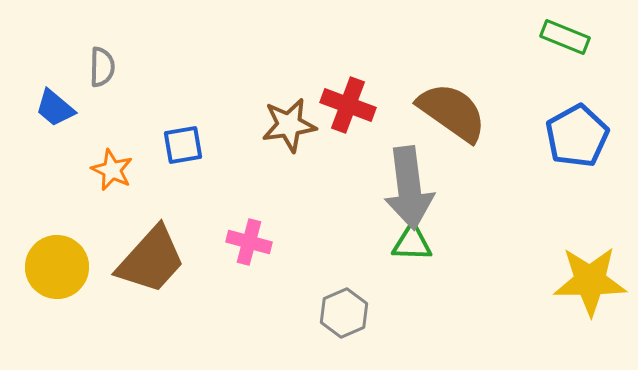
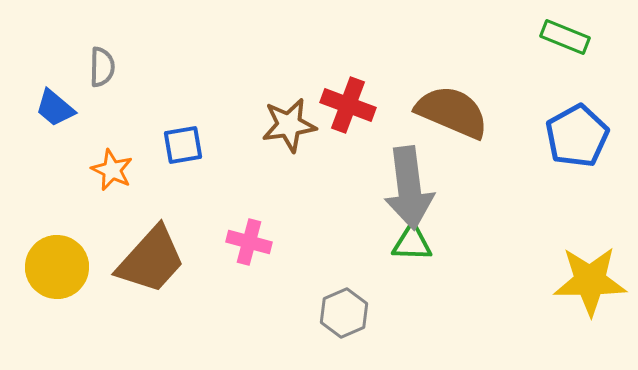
brown semicircle: rotated 12 degrees counterclockwise
